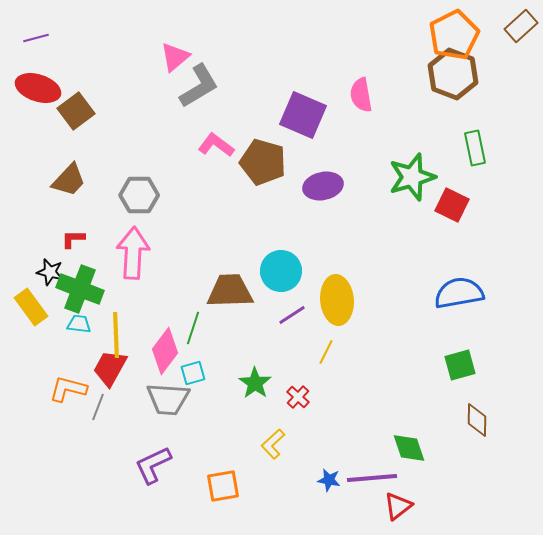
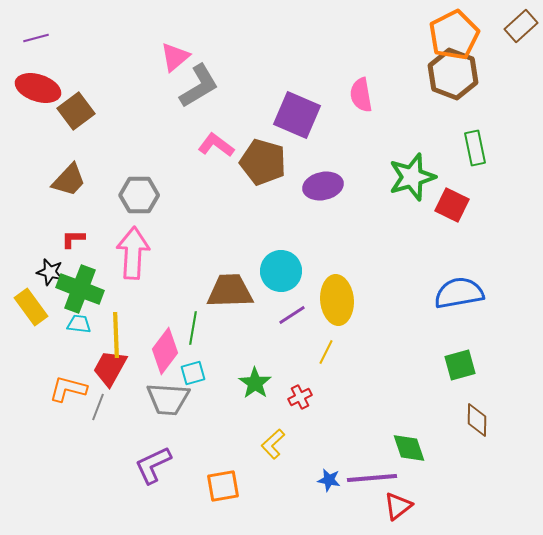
purple square at (303, 115): moved 6 px left
green line at (193, 328): rotated 8 degrees counterclockwise
red cross at (298, 397): moved 2 px right; rotated 20 degrees clockwise
